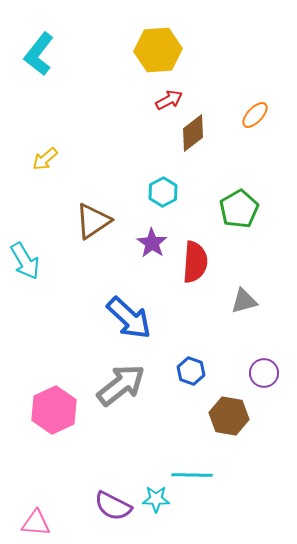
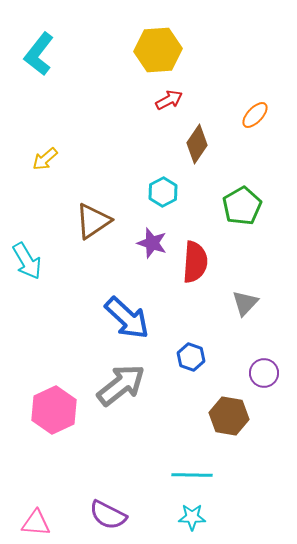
brown diamond: moved 4 px right, 11 px down; rotated 18 degrees counterclockwise
green pentagon: moved 3 px right, 3 px up
purple star: rotated 16 degrees counterclockwise
cyan arrow: moved 2 px right
gray triangle: moved 1 px right, 2 px down; rotated 32 degrees counterclockwise
blue arrow: moved 2 px left
blue hexagon: moved 14 px up
cyan star: moved 36 px right, 18 px down
purple semicircle: moved 5 px left, 9 px down
